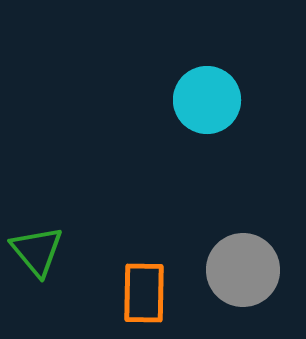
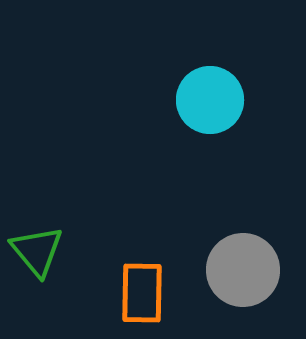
cyan circle: moved 3 px right
orange rectangle: moved 2 px left
